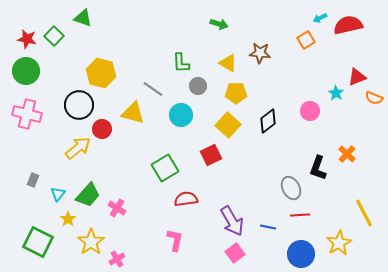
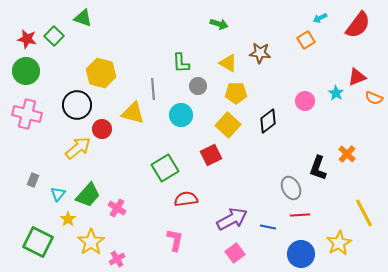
red semicircle at (348, 25): moved 10 px right; rotated 140 degrees clockwise
gray line at (153, 89): rotated 50 degrees clockwise
black circle at (79, 105): moved 2 px left
pink circle at (310, 111): moved 5 px left, 10 px up
purple arrow at (232, 221): moved 2 px up; rotated 88 degrees counterclockwise
